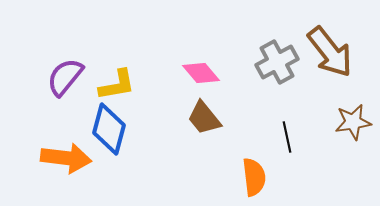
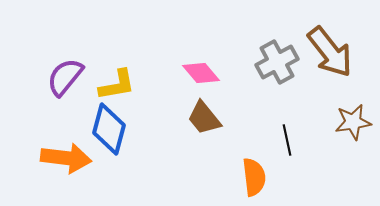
black line: moved 3 px down
